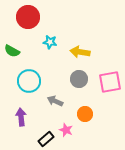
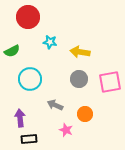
green semicircle: rotated 56 degrees counterclockwise
cyan circle: moved 1 px right, 2 px up
gray arrow: moved 4 px down
purple arrow: moved 1 px left, 1 px down
black rectangle: moved 17 px left; rotated 35 degrees clockwise
